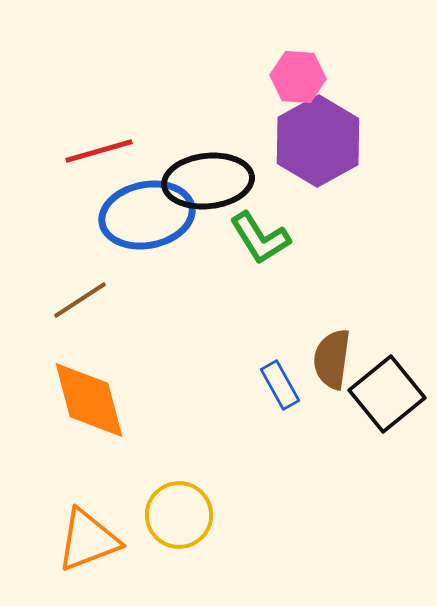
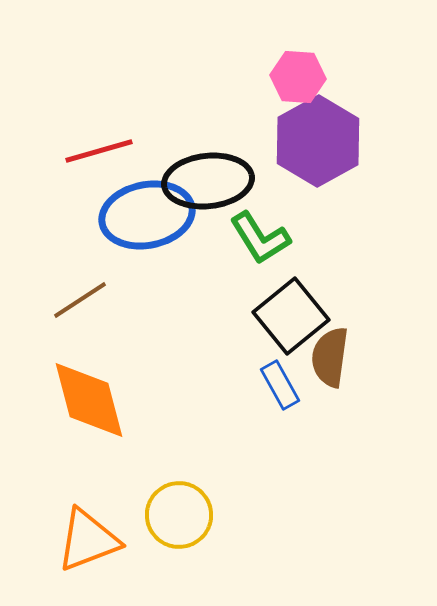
brown semicircle: moved 2 px left, 2 px up
black square: moved 96 px left, 78 px up
